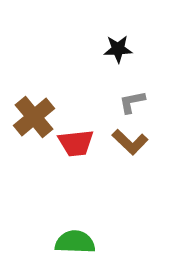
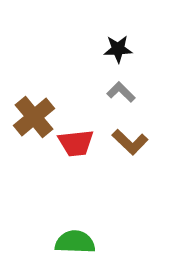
gray L-shape: moved 11 px left, 10 px up; rotated 56 degrees clockwise
